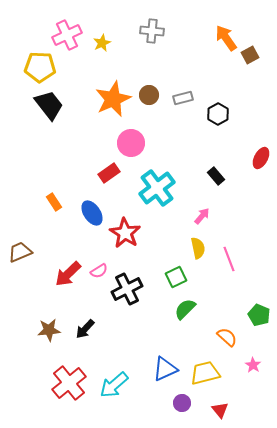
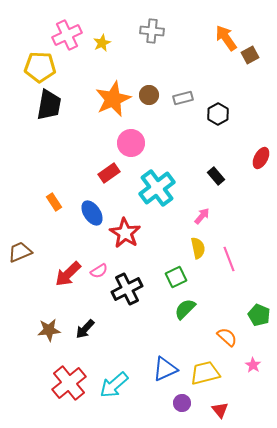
black trapezoid: rotated 48 degrees clockwise
